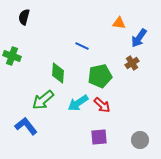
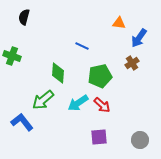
blue L-shape: moved 4 px left, 4 px up
